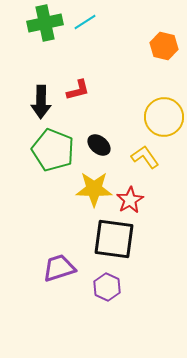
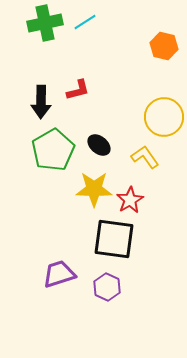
green pentagon: rotated 21 degrees clockwise
purple trapezoid: moved 6 px down
